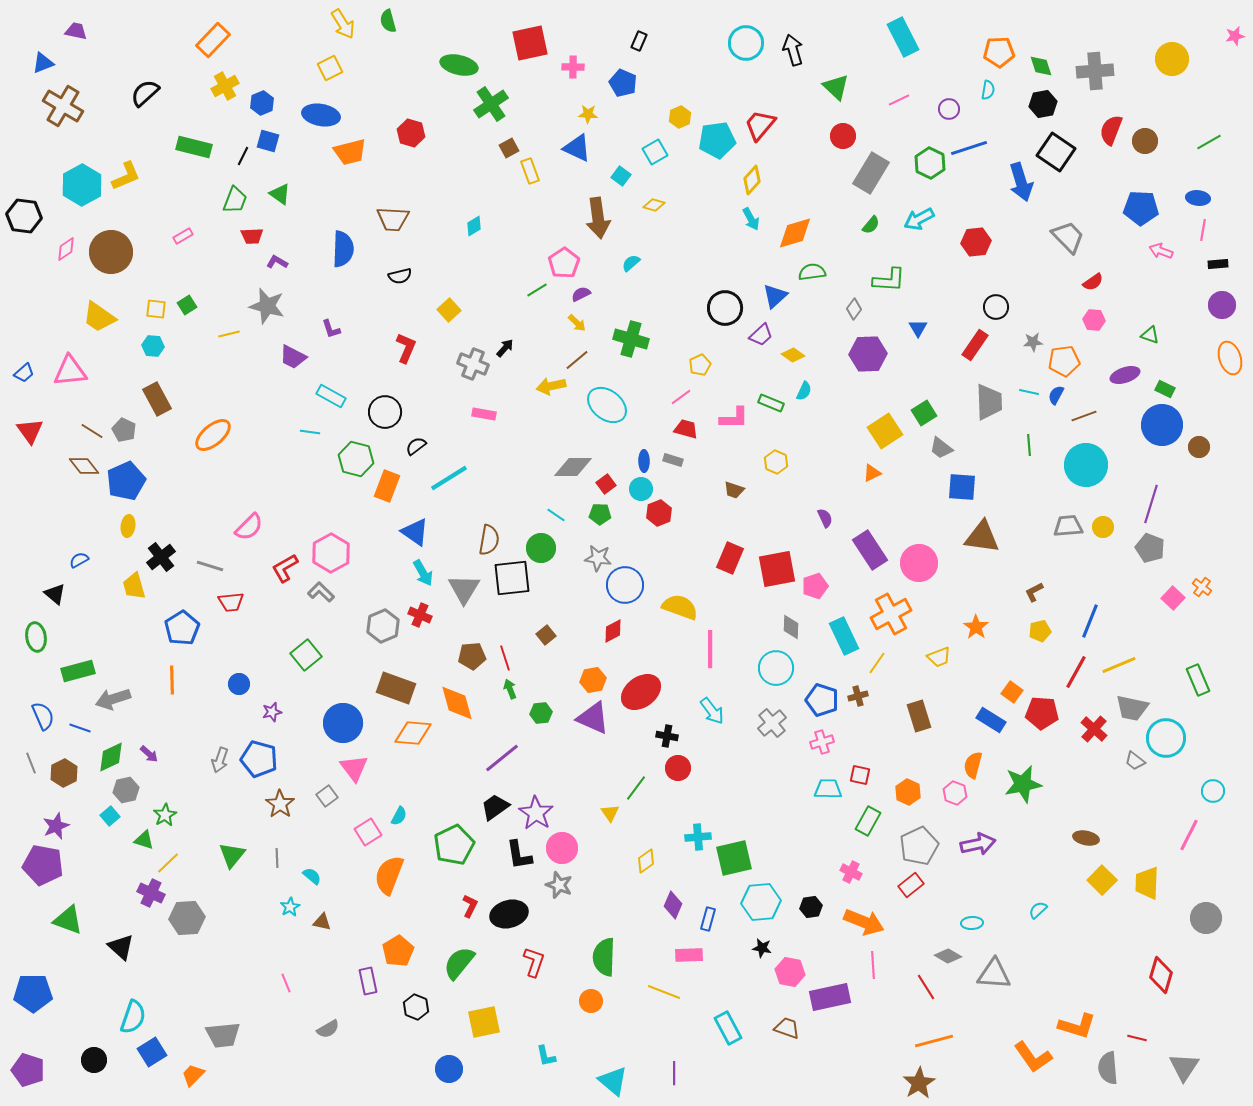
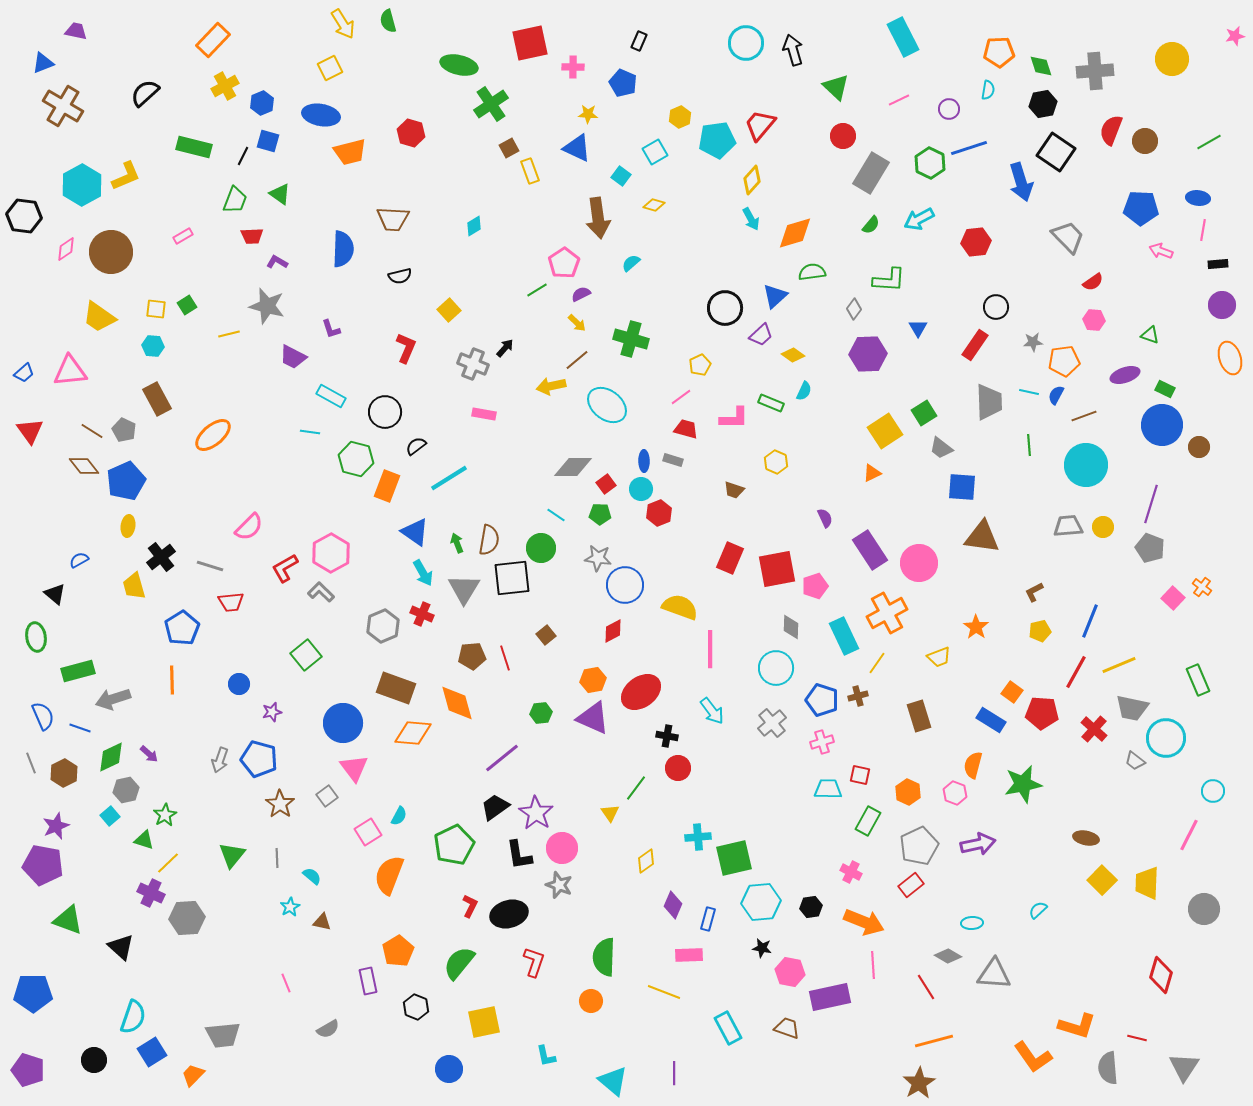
orange cross at (891, 614): moved 4 px left, 1 px up
red cross at (420, 615): moved 2 px right, 1 px up
green arrow at (510, 689): moved 53 px left, 146 px up
gray circle at (1206, 918): moved 2 px left, 9 px up
